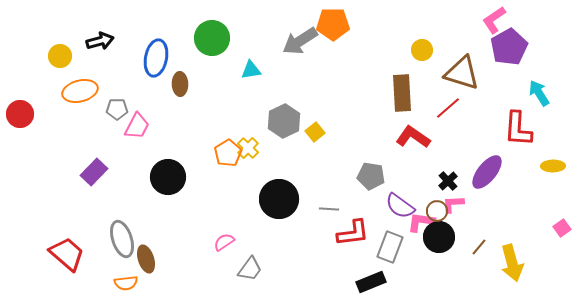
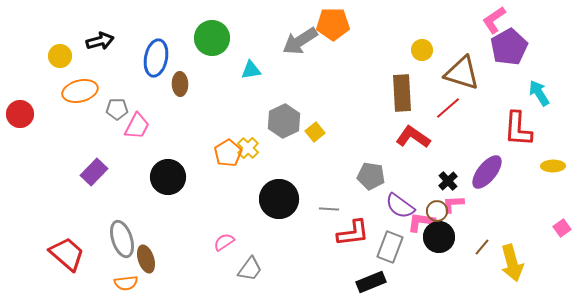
brown line at (479, 247): moved 3 px right
